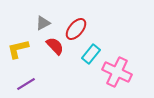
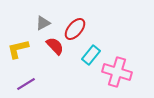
red ellipse: moved 1 px left
cyan rectangle: moved 1 px down
pink cross: rotated 8 degrees counterclockwise
